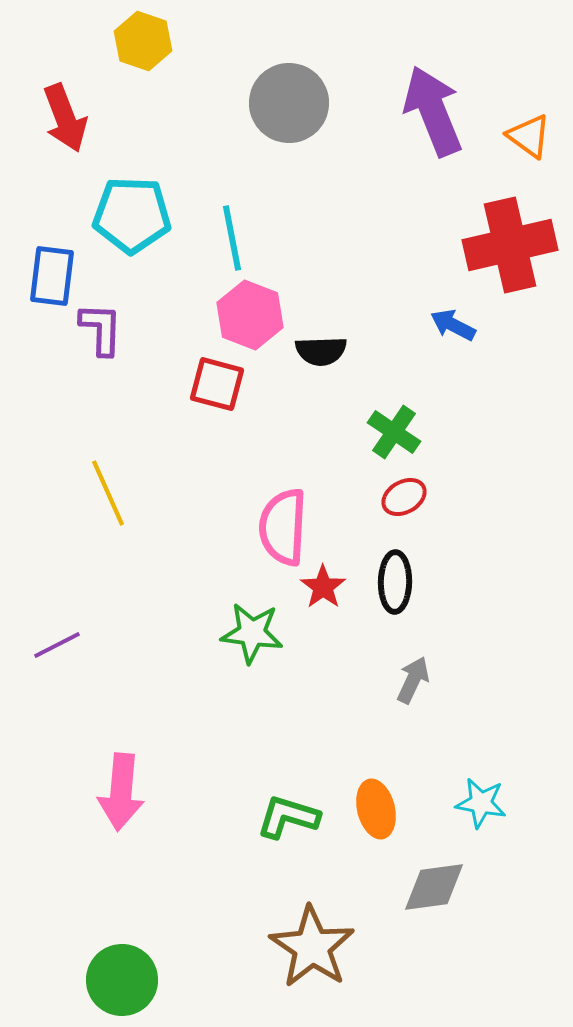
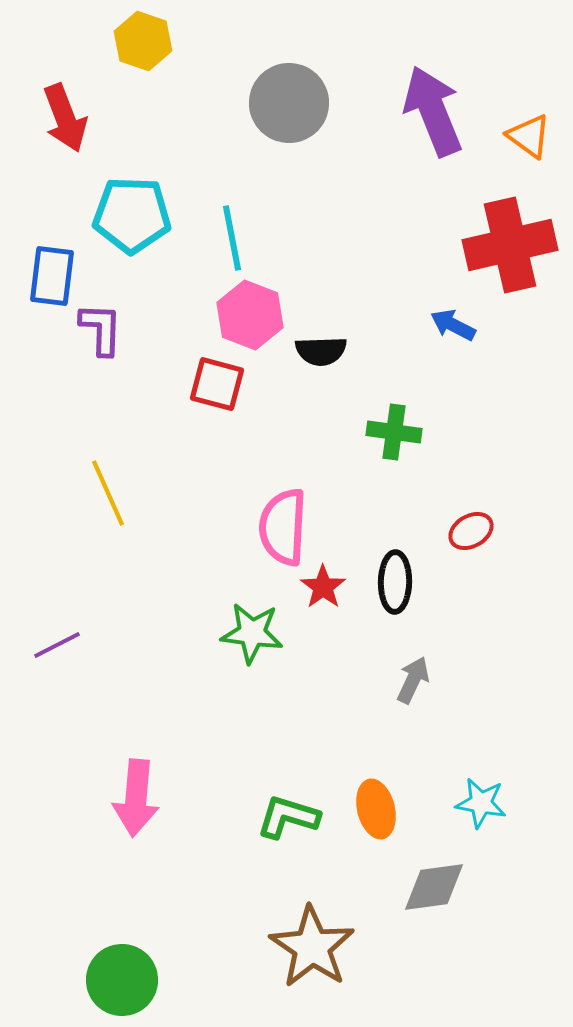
green cross: rotated 26 degrees counterclockwise
red ellipse: moved 67 px right, 34 px down
pink arrow: moved 15 px right, 6 px down
